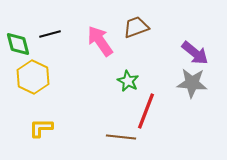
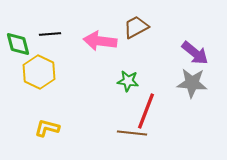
brown trapezoid: rotated 8 degrees counterclockwise
black line: rotated 10 degrees clockwise
pink arrow: rotated 48 degrees counterclockwise
yellow hexagon: moved 6 px right, 5 px up
green star: rotated 20 degrees counterclockwise
yellow L-shape: moved 6 px right; rotated 15 degrees clockwise
brown line: moved 11 px right, 4 px up
